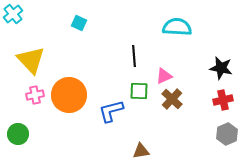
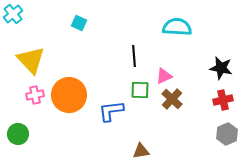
green square: moved 1 px right, 1 px up
blue L-shape: rotated 8 degrees clockwise
